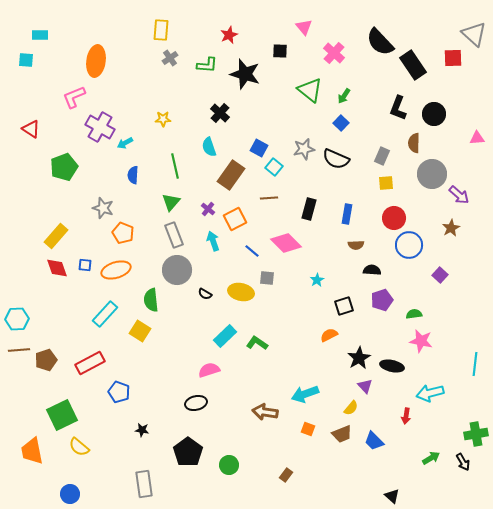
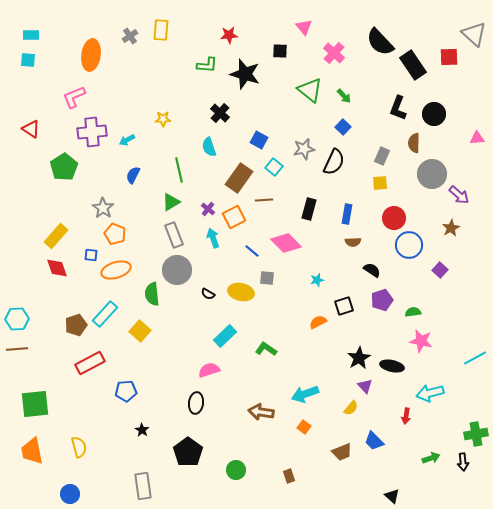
cyan rectangle at (40, 35): moved 9 px left
red star at (229, 35): rotated 18 degrees clockwise
gray cross at (170, 58): moved 40 px left, 22 px up
red square at (453, 58): moved 4 px left, 1 px up
cyan square at (26, 60): moved 2 px right
orange ellipse at (96, 61): moved 5 px left, 6 px up
green arrow at (344, 96): rotated 77 degrees counterclockwise
blue square at (341, 123): moved 2 px right, 4 px down
purple cross at (100, 127): moved 8 px left, 5 px down; rotated 36 degrees counterclockwise
cyan arrow at (125, 143): moved 2 px right, 3 px up
blue square at (259, 148): moved 8 px up
black semicircle at (336, 159): moved 2 px left, 3 px down; rotated 88 degrees counterclockwise
green line at (175, 166): moved 4 px right, 4 px down
green pentagon at (64, 167): rotated 12 degrees counterclockwise
blue semicircle at (133, 175): rotated 24 degrees clockwise
brown rectangle at (231, 175): moved 8 px right, 3 px down
yellow square at (386, 183): moved 6 px left
brown line at (269, 198): moved 5 px left, 2 px down
green triangle at (171, 202): rotated 18 degrees clockwise
gray star at (103, 208): rotated 15 degrees clockwise
orange square at (235, 219): moved 1 px left, 2 px up
orange pentagon at (123, 233): moved 8 px left, 1 px down
cyan arrow at (213, 241): moved 3 px up
brown semicircle at (356, 245): moved 3 px left, 3 px up
blue square at (85, 265): moved 6 px right, 10 px up
black semicircle at (372, 270): rotated 30 degrees clockwise
purple square at (440, 275): moved 5 px up
cyan star at (317, 280): rotated 16 degrees clockwise
black semicircle at (205, 294): moved 3 px right
green semicircle at (151, 300): moved 1 px right, 6 px up
green semicircle at (414, 314): moved 1 px left, 2 px up
yellow square at (140, 331): rotated 10 degrees clockwise
orange semicircle at (329, 335): moved 11 px left, 13 px up
green L-shape at (257, 343): moved 9 px right, 6 px down
brown line at (19, 350): moved 2 px left, 1 px up
brown pentagon at (46, 360): moved 30 px right, 35 px up
cyan line at (475, 364): moved 6 px up; rotated 55 degrees clockwise
blue pentagon at (119, 392): moved 7 px right, 1 px up; rotated 25 degrees counterclockwise
black ellipse at (196, 403): rotated 70 degrees counterclockwise
brown arrow at (265, 412): moved 4 px left
green square at (62, 415): moved 27 px left, 11 px up; rotated 20 degrees clockwise
orange square at (308, 429): moved 4 px left, 2 px up; rotated 16 degrees clockwise
black star at (142, 430): rotated 24 degrees clockwise
brown trapezoid at (342, 434): moved 18 px down
yellow semicircle at (79, 447): rotated 145 degrees counterclockwise
green arrow at (431, 458): rotated 12 degrees clockwise
black arrow at (463, 462): rotated 24 degrees clockwise
green circle at (229, 465): moved 7 px right, 5 px down
brown rectangle at (286, 475): moved 3 px right, 1 px down; rotated 56 degrees counterclockwise
gray rectangle at (144, 484): moved 1 px left, 2 px down
